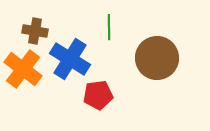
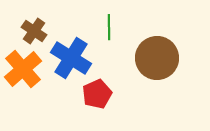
brown cross: moved 1 px left; rotated 25 degrees clockwise
blue cross: moved 1 px right, 1 px up
orange cross: rotated 12 degrees clockwise
red pentagon: moved 1 px left, 1 px up; rotated 16 degrees counterclockwise
